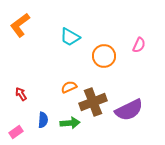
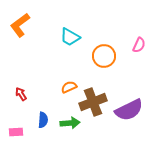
pink rectangle: rotated 32 degrees clockwise
